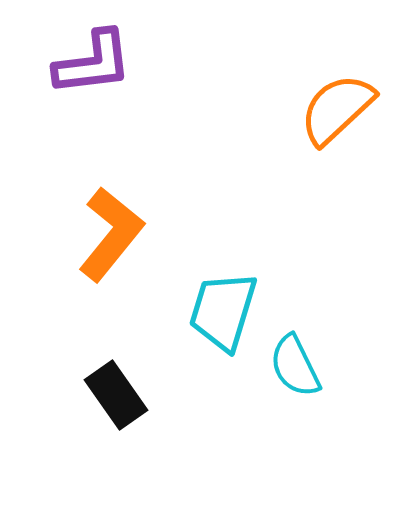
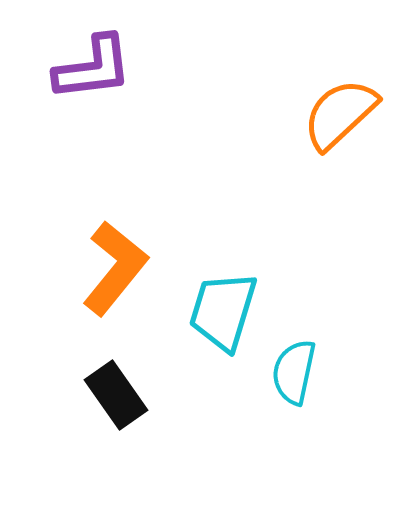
purple L-shape: moved 5 px down
orange semicircle: moved 3 px right, 5 px down
orange L-shape: moved 4 px right, 34 px down
cyan semicircle: moved 1 px left, 6 px down; rotated 38 degrees clockwise
